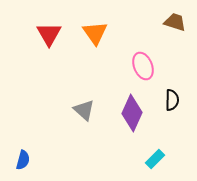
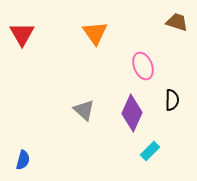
brown trapezoid: moved 2 px right
red triangle: moved 27 px left
cyan rectangle: moved 5 px left, 8 px up
